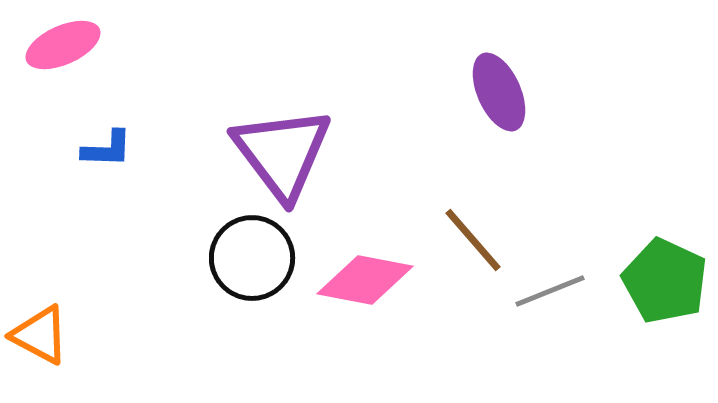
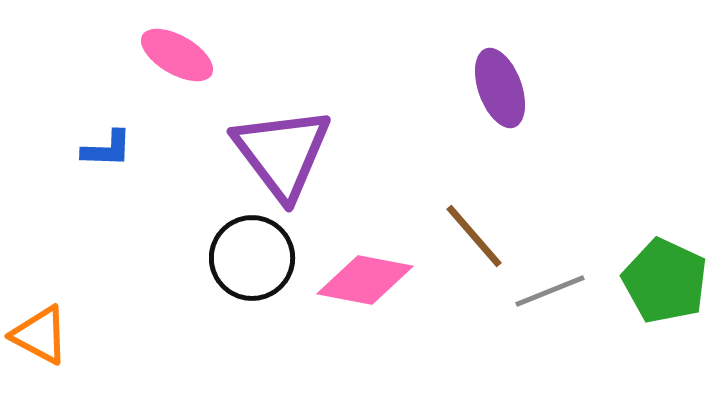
pink ellipse: moved 114 px right, 10 px down; rotated 54 degrees clockwise
purple ellipse: moved 1 px right, 4 px up; rotated 4 degrees clockwise
brown line: moved 1 px right, 4 px up
